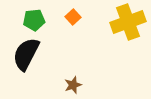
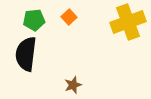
orange square: moved 4 px left
black semicircle: rotated 20 degrees counterclockwise
